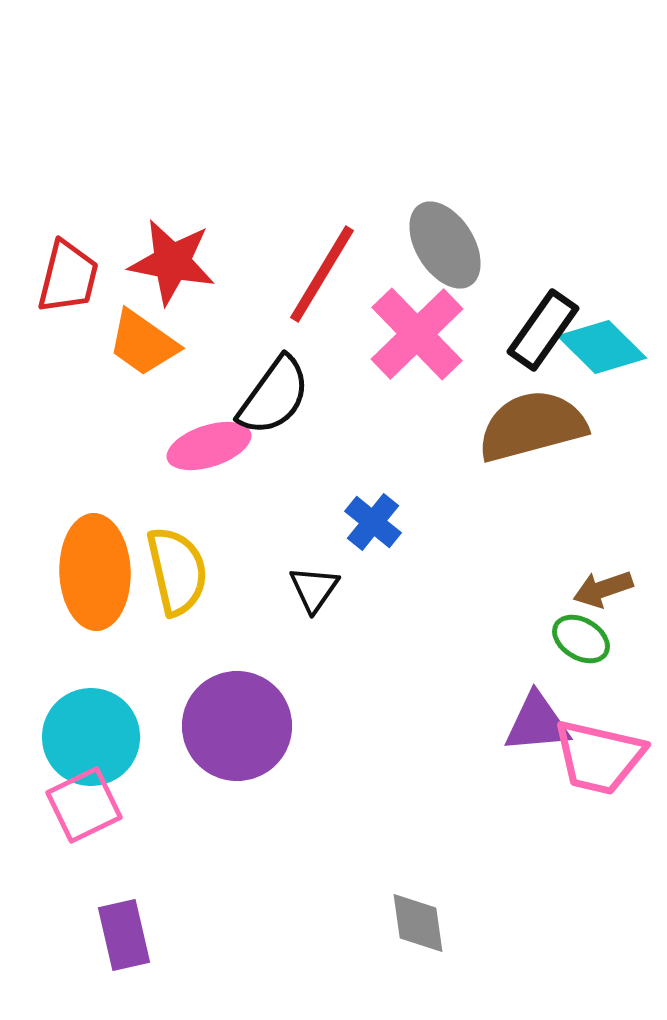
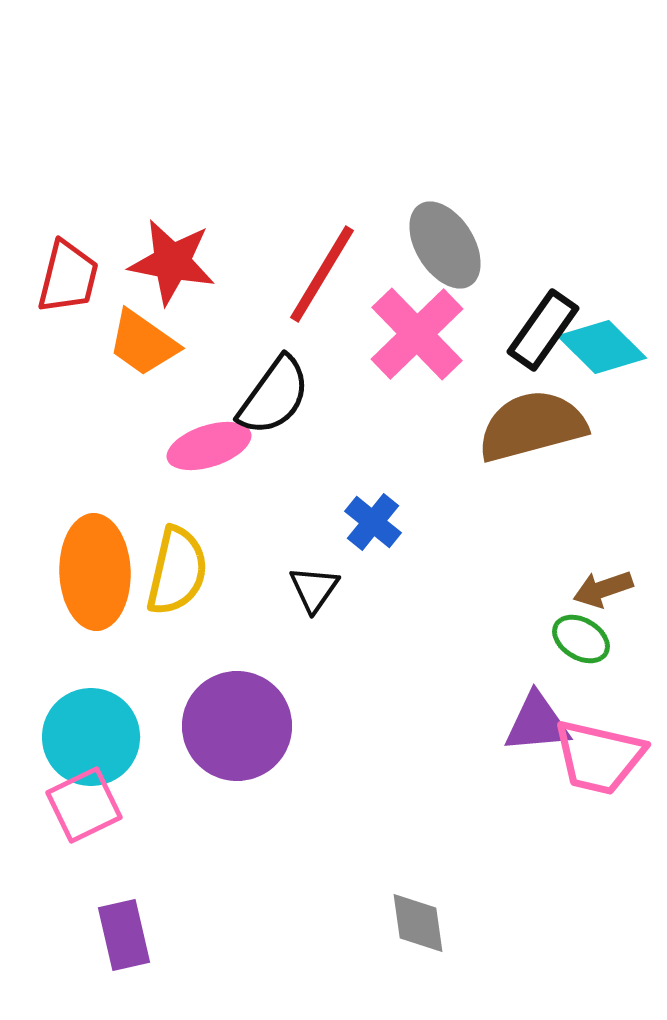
yellow semicircle: rotated 26 degrees clockwise
